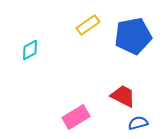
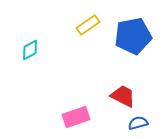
pink rectangle: rotated 12 degrees clockwise
